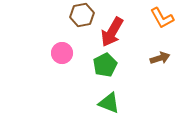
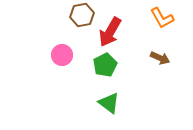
red arrow: moved 2 px left
pink circle: moved 2 px down
brown arrow: rotated 42 degrees clockwise
green triangle: rotated 15 degrees clockwise
